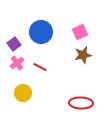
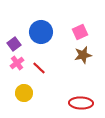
red line: moved 1 px left, 1 px down; rotated 16 degrees clockwise
yellow circle: moved 1 px right
